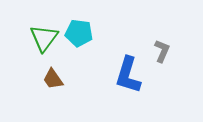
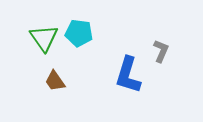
green triangle: rotated 12 degrees counterclockwise
gray L-shape: moved 1 px left
brown trapezoid: moved 2 px right, 2 px down
